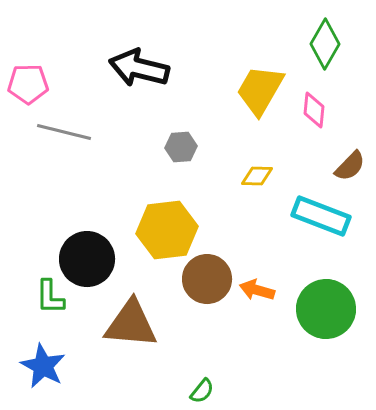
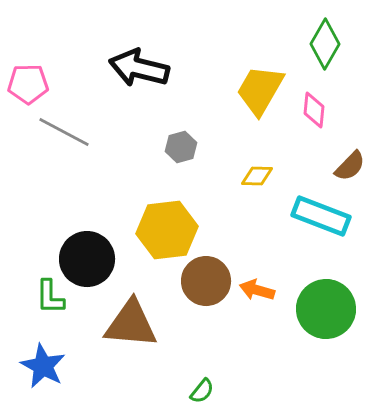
gray line: rotated 14 degrees clockwise
gray hexagon: rotated 12 degrees counterclockwise
brown circle: moved 1 px left, 2 px down
